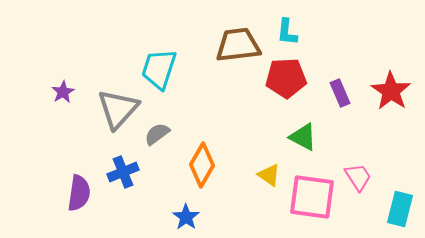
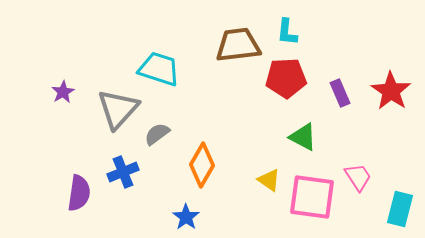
cyan trapezoid: rotated 90 degrees clockwise
yellow triangle: moved 5 px down
